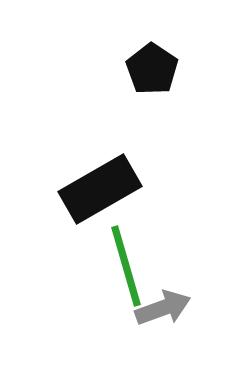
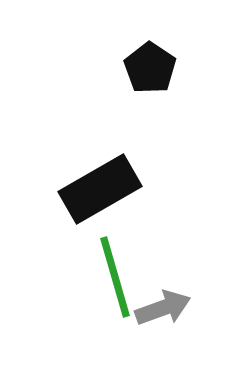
black pentagon: moved 2 px left, 1 px up
green line: moved 11 px left, 11 px down
